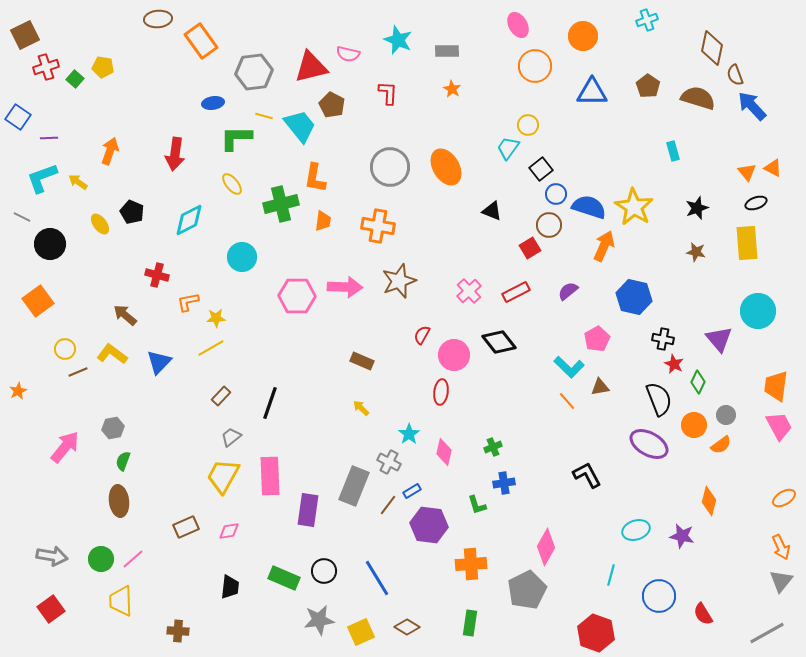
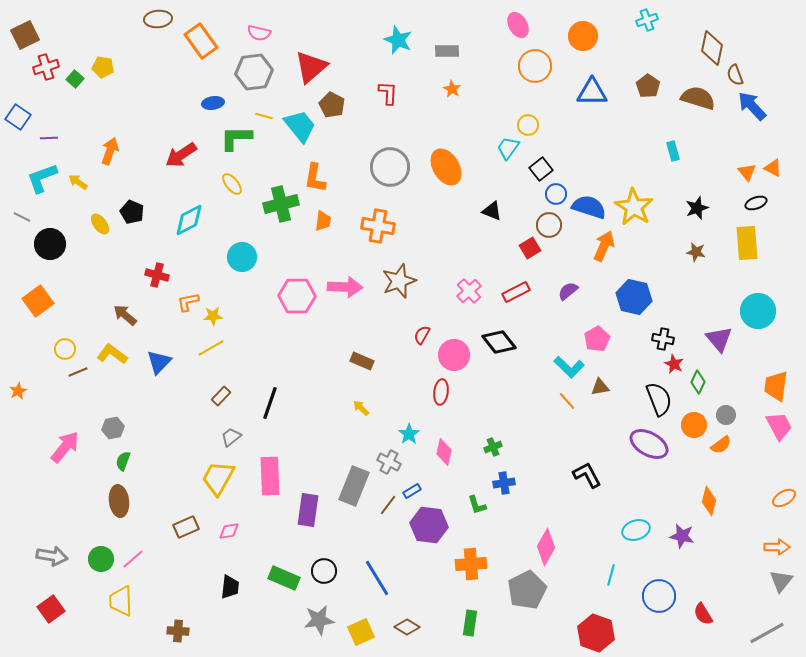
pink semicircle at (348, 54): moved 89 px left, 21 px up
red triangle at (311, 67): rotated 27 degrees counterclockwise
red arrow at (175, 154): moved 6 px right, 1 px down; rotated 48 degrees clockwise
yellow star at (216, 318): moved 3 px left, 2 px up
yellow trapezoid at (223, 476): moved 5 px left, 2 px down
orange arrow at (781, 547): moved 4 px left; rotated 65 degrees counterclockwise
